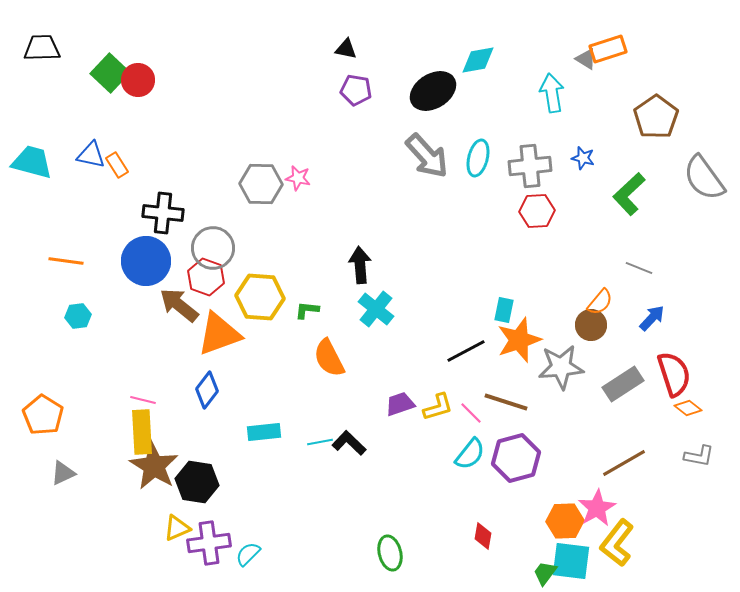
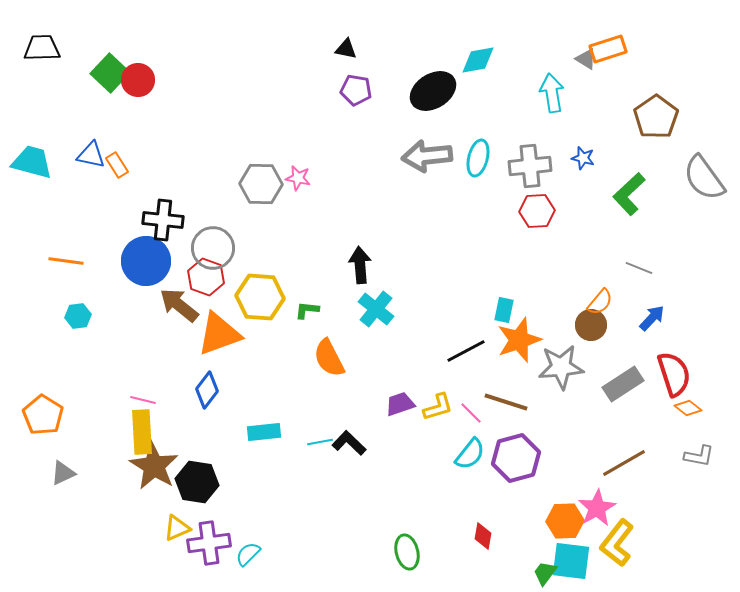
gray arrow at (427, 156): rotated 126 degrees clockwise
black cross at (163, 213): moved 7 px down
green ellipse at (390, 553): moved 17 px right, 1 px up
